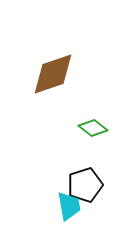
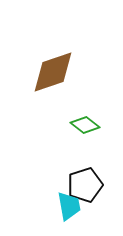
brown diamond: moved 2 px up
green diamond: moved 8 px left, 3 px up
